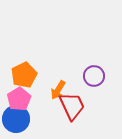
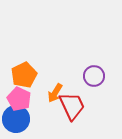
orange arrow: moved 3 px left, 3 px down
pink pentagon: rotated 15 degrees counterclockwise
